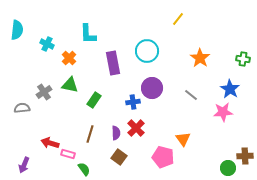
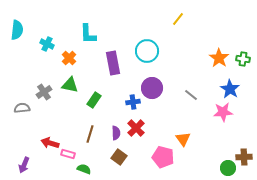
orange star: moved 19 px right
brown cross: moved 1 px left, 1 px down
green semicircle: rotated 32 degrees counterclockwise
